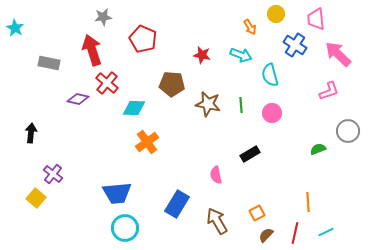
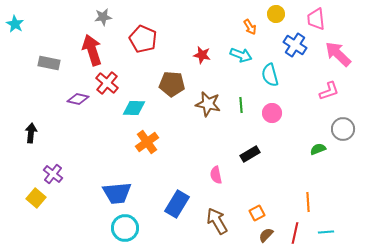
cyan star: moved 4 px up
gray circle: moved 5 px left, 2 px up
cyan line: rotated 21 degrees clockwise
